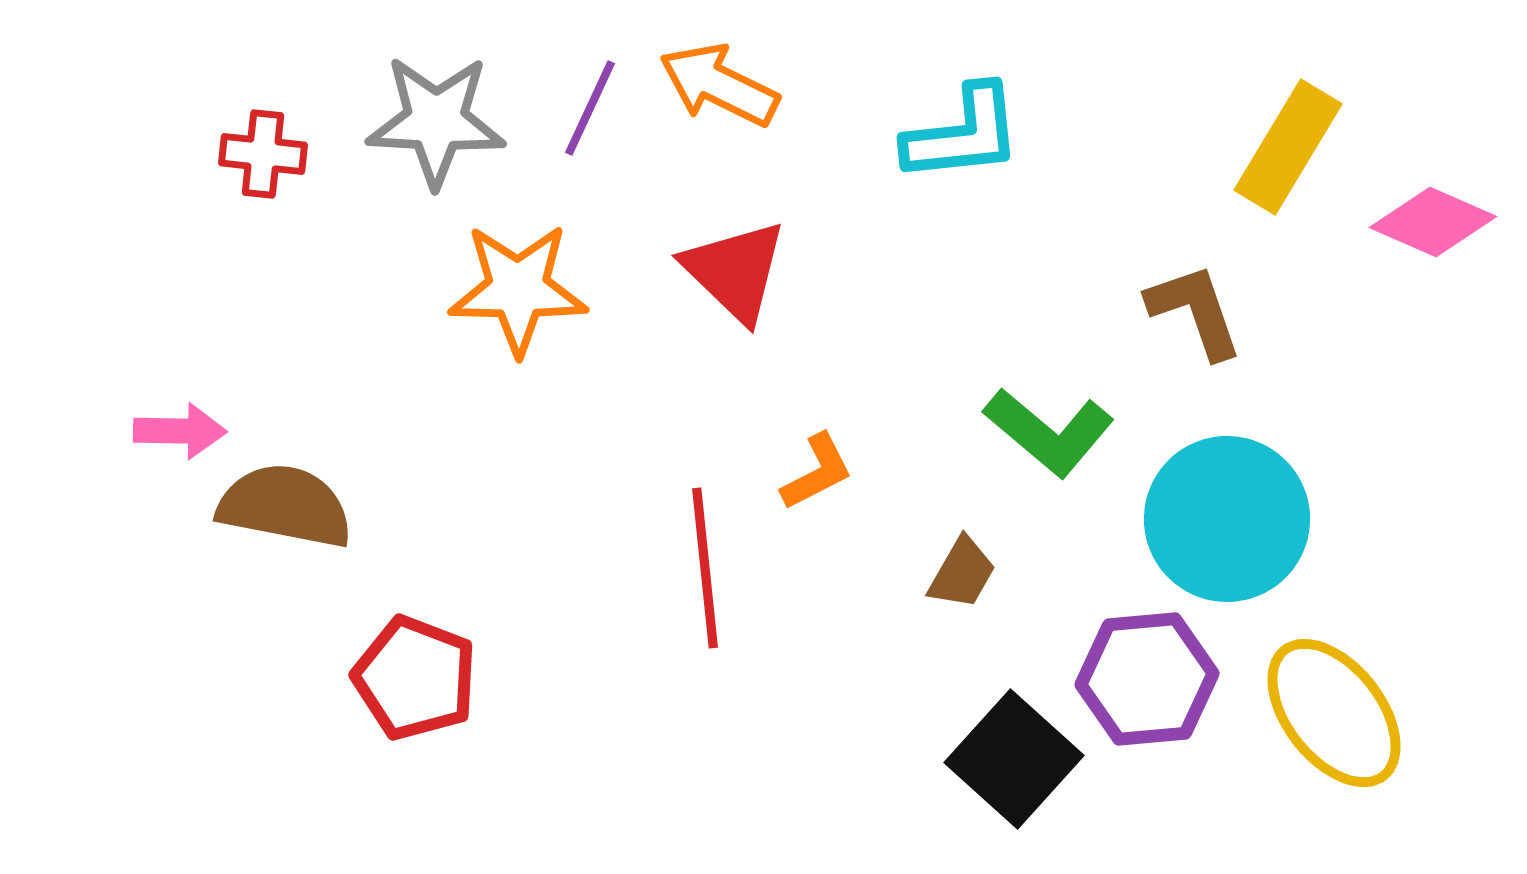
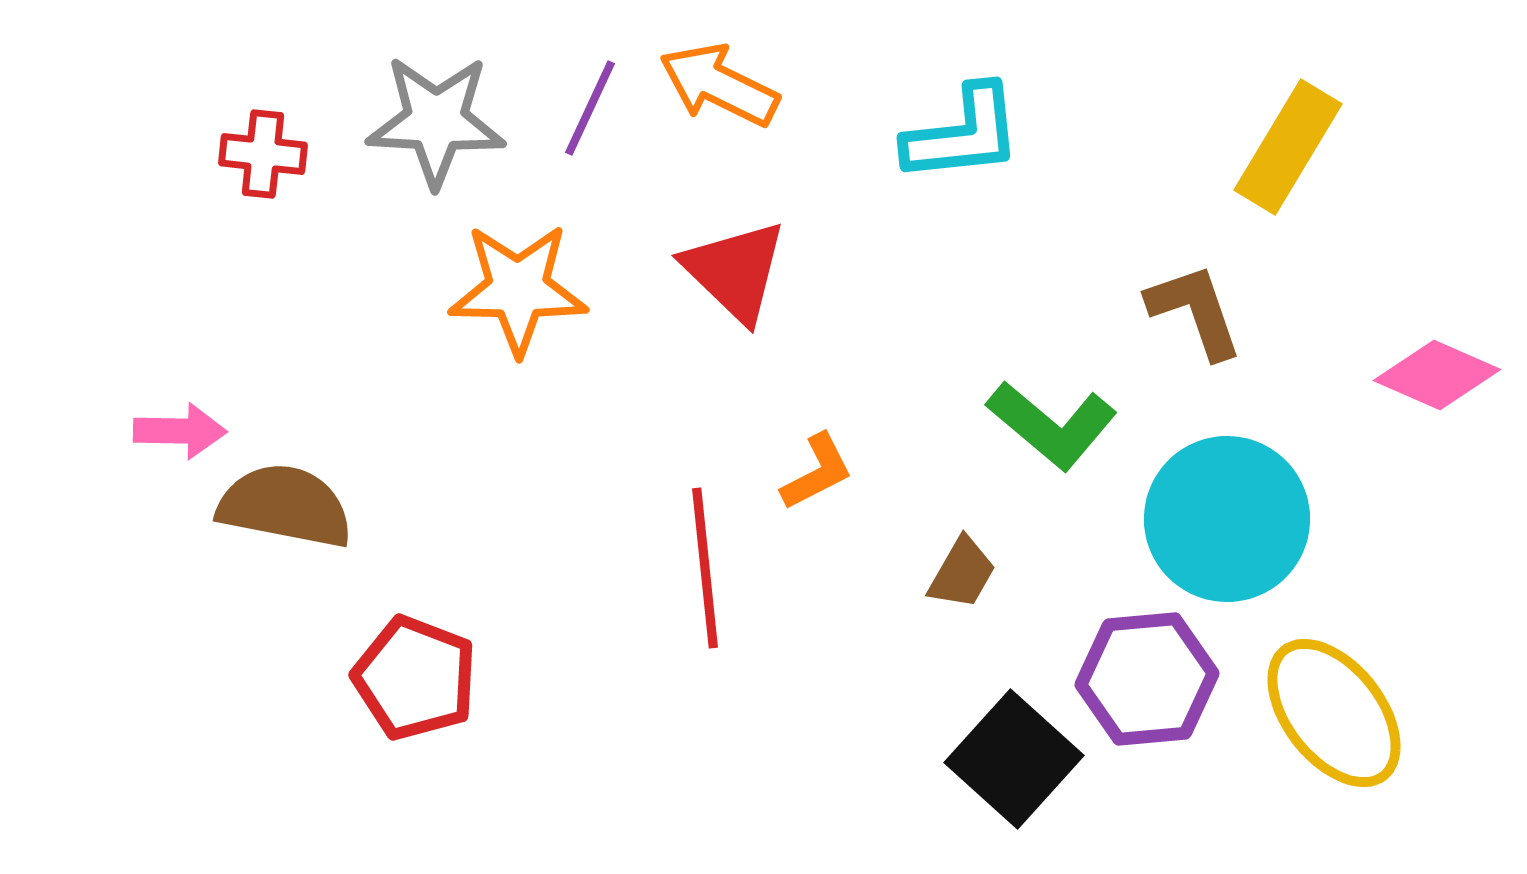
pink diamond: moved 4 px right, 153 px down
green L-shape: moved 3 px right, 7 px up
